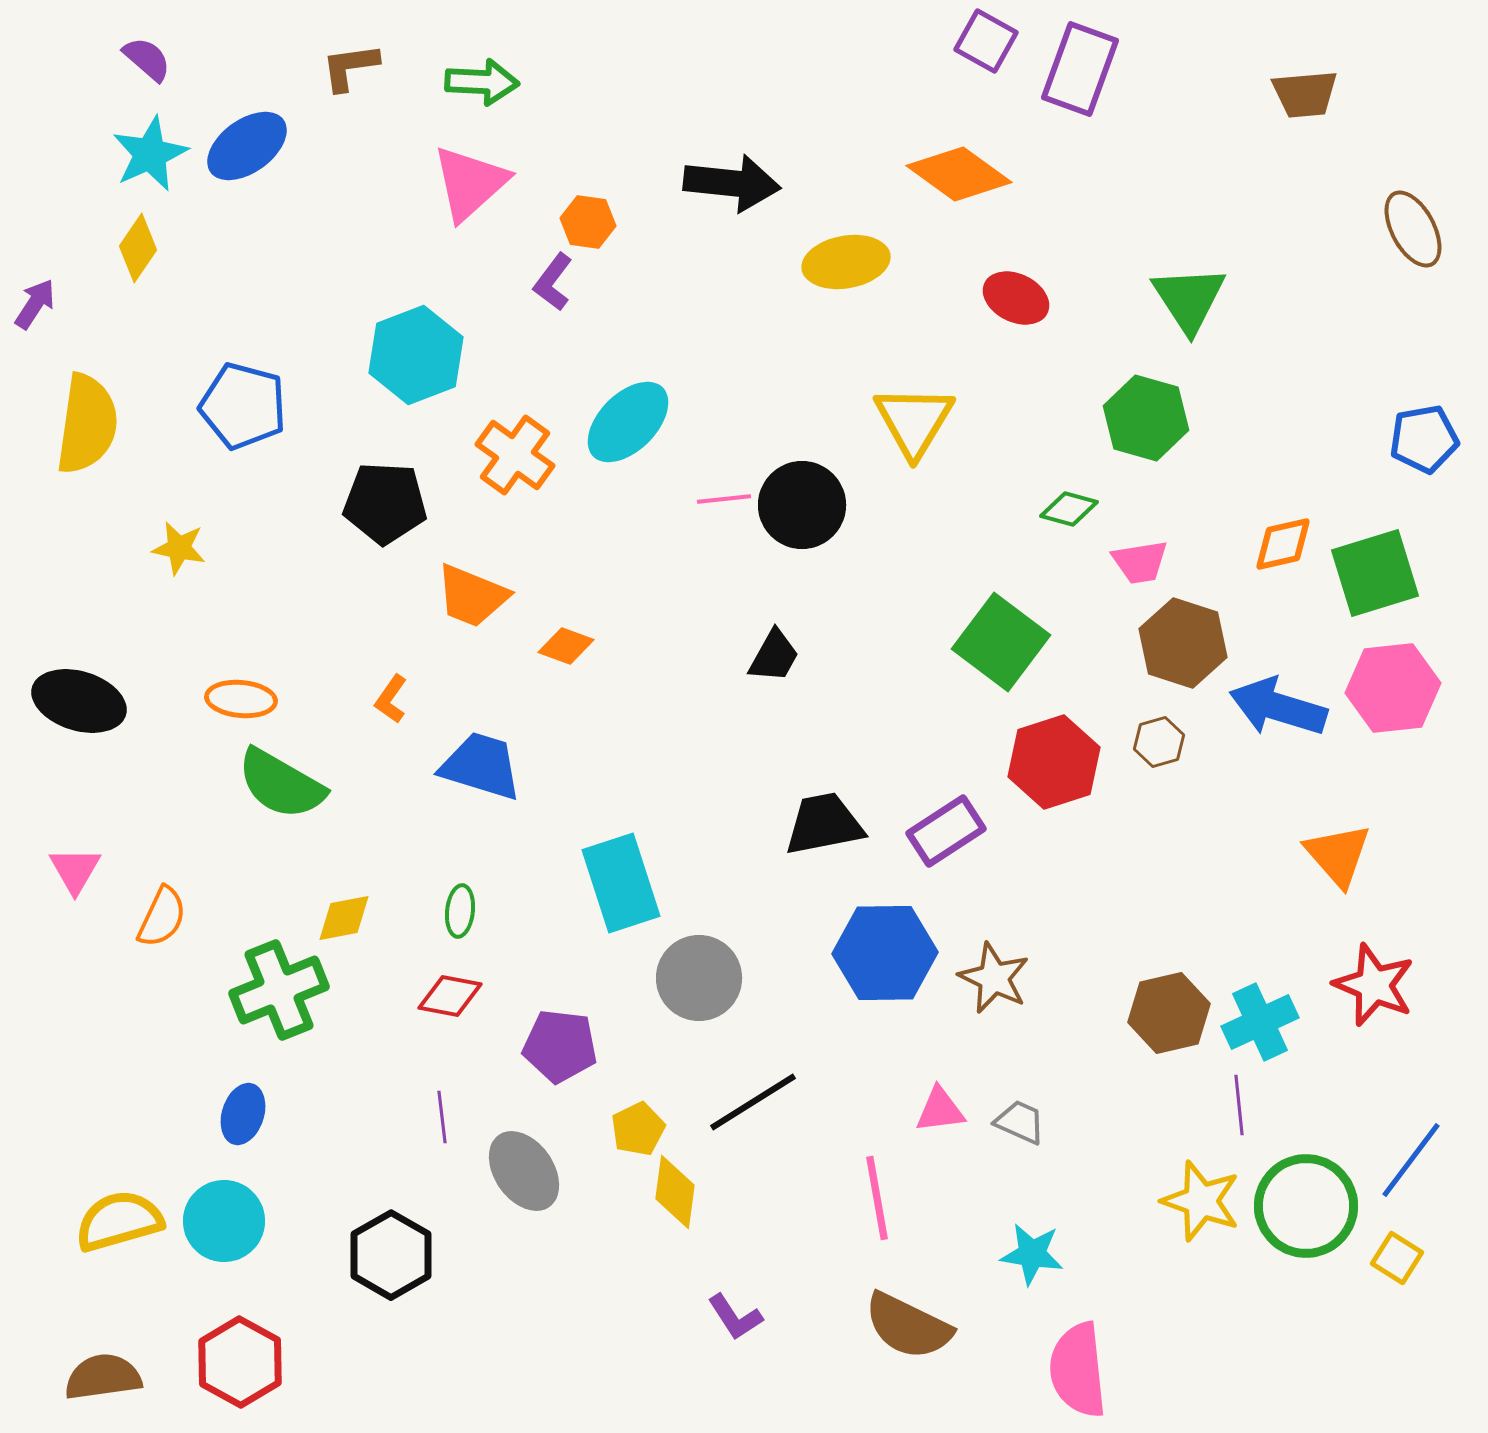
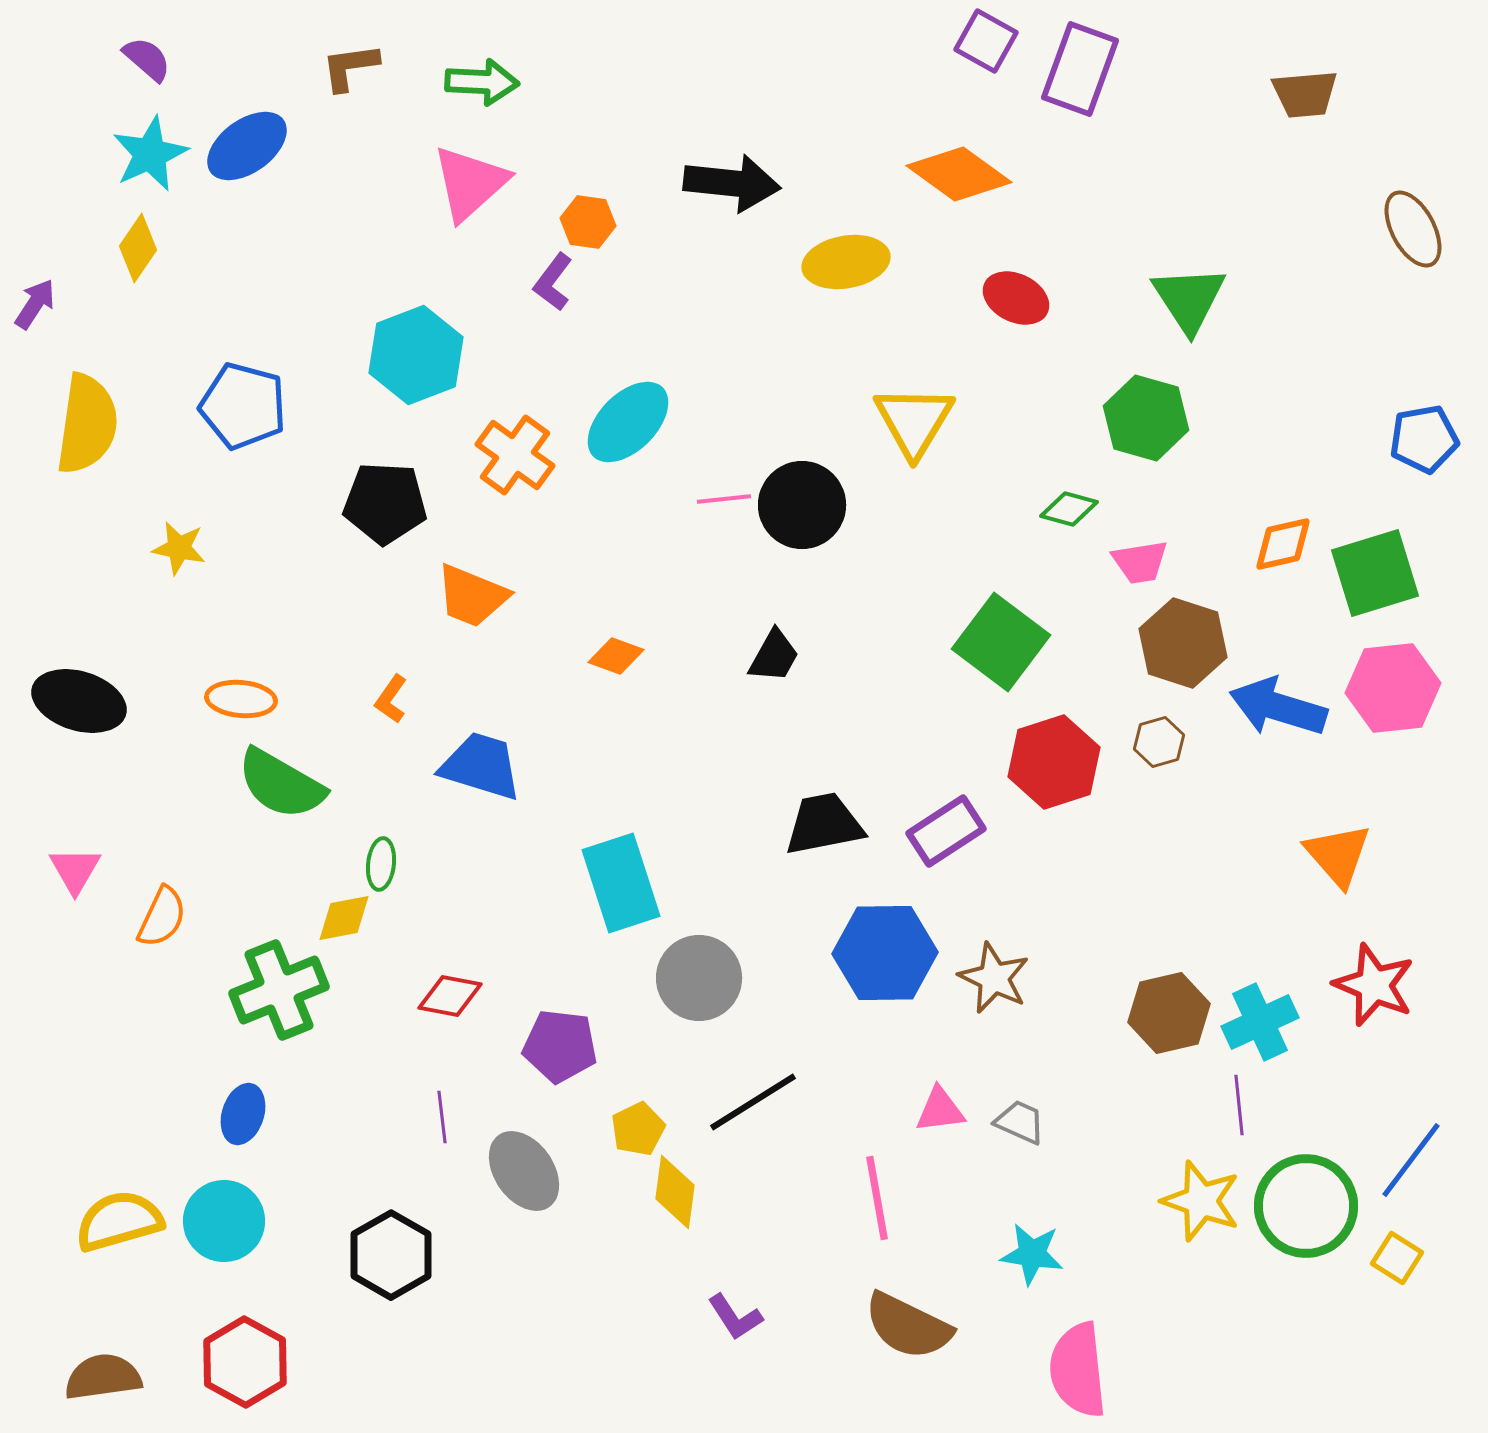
orange diamond at (566, 646): moved 50 px right, 10 px down
green ellipse at (460, 911): moved 79 px left, 47 px up
red hexagon at (240, 1362): moved 5 px right
